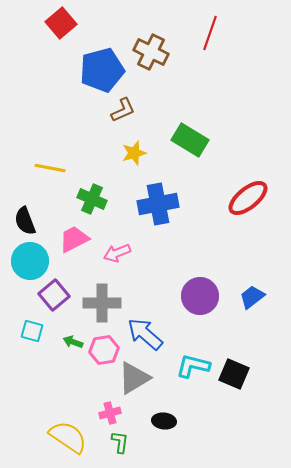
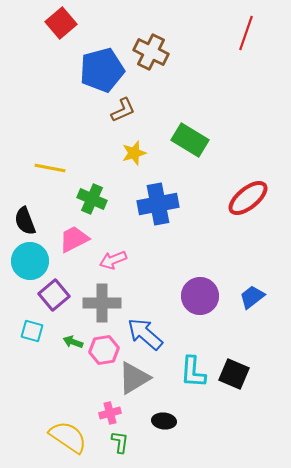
red line: moved 36 px right
pink arrow: moved 4 px left, 7 px down
cyan L-shape: moved 6 px down; rotated 100 degrees counterclockwise
